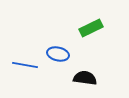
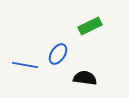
green rectangle: moved 1 px left, 2 px up
blue ellipse: rotated 70 degrees counterclockwise
